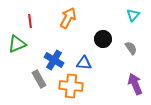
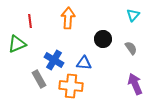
orange arrow: rotated 25 degrees counterclockwise
